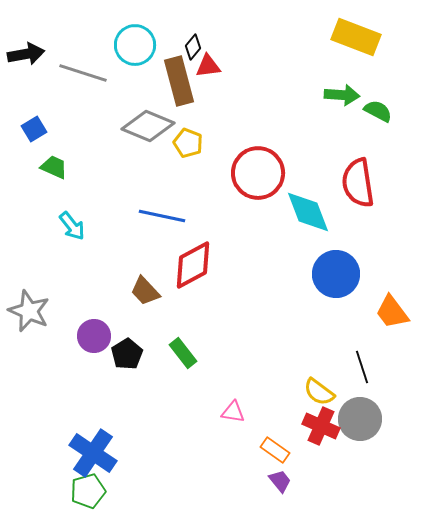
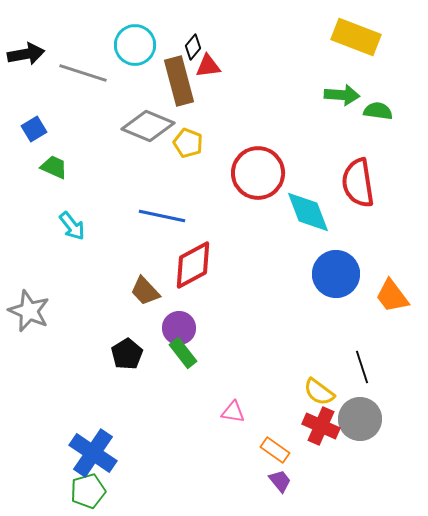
green semicircle: rotated 20 degrees counterclockwise
orange trapezoid: moved 16 px up
purple circle: moved 85 px right, 8 px up
